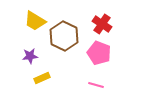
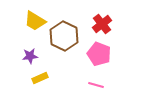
red cross: rotated 18 degrees clockwise
pink pentagon: moved 1 px down
yellow rectangle: moved 2 px left
